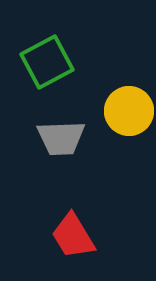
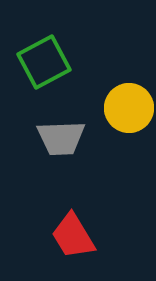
green square: moved 3 px left
yellow circle: moved 3 px up
